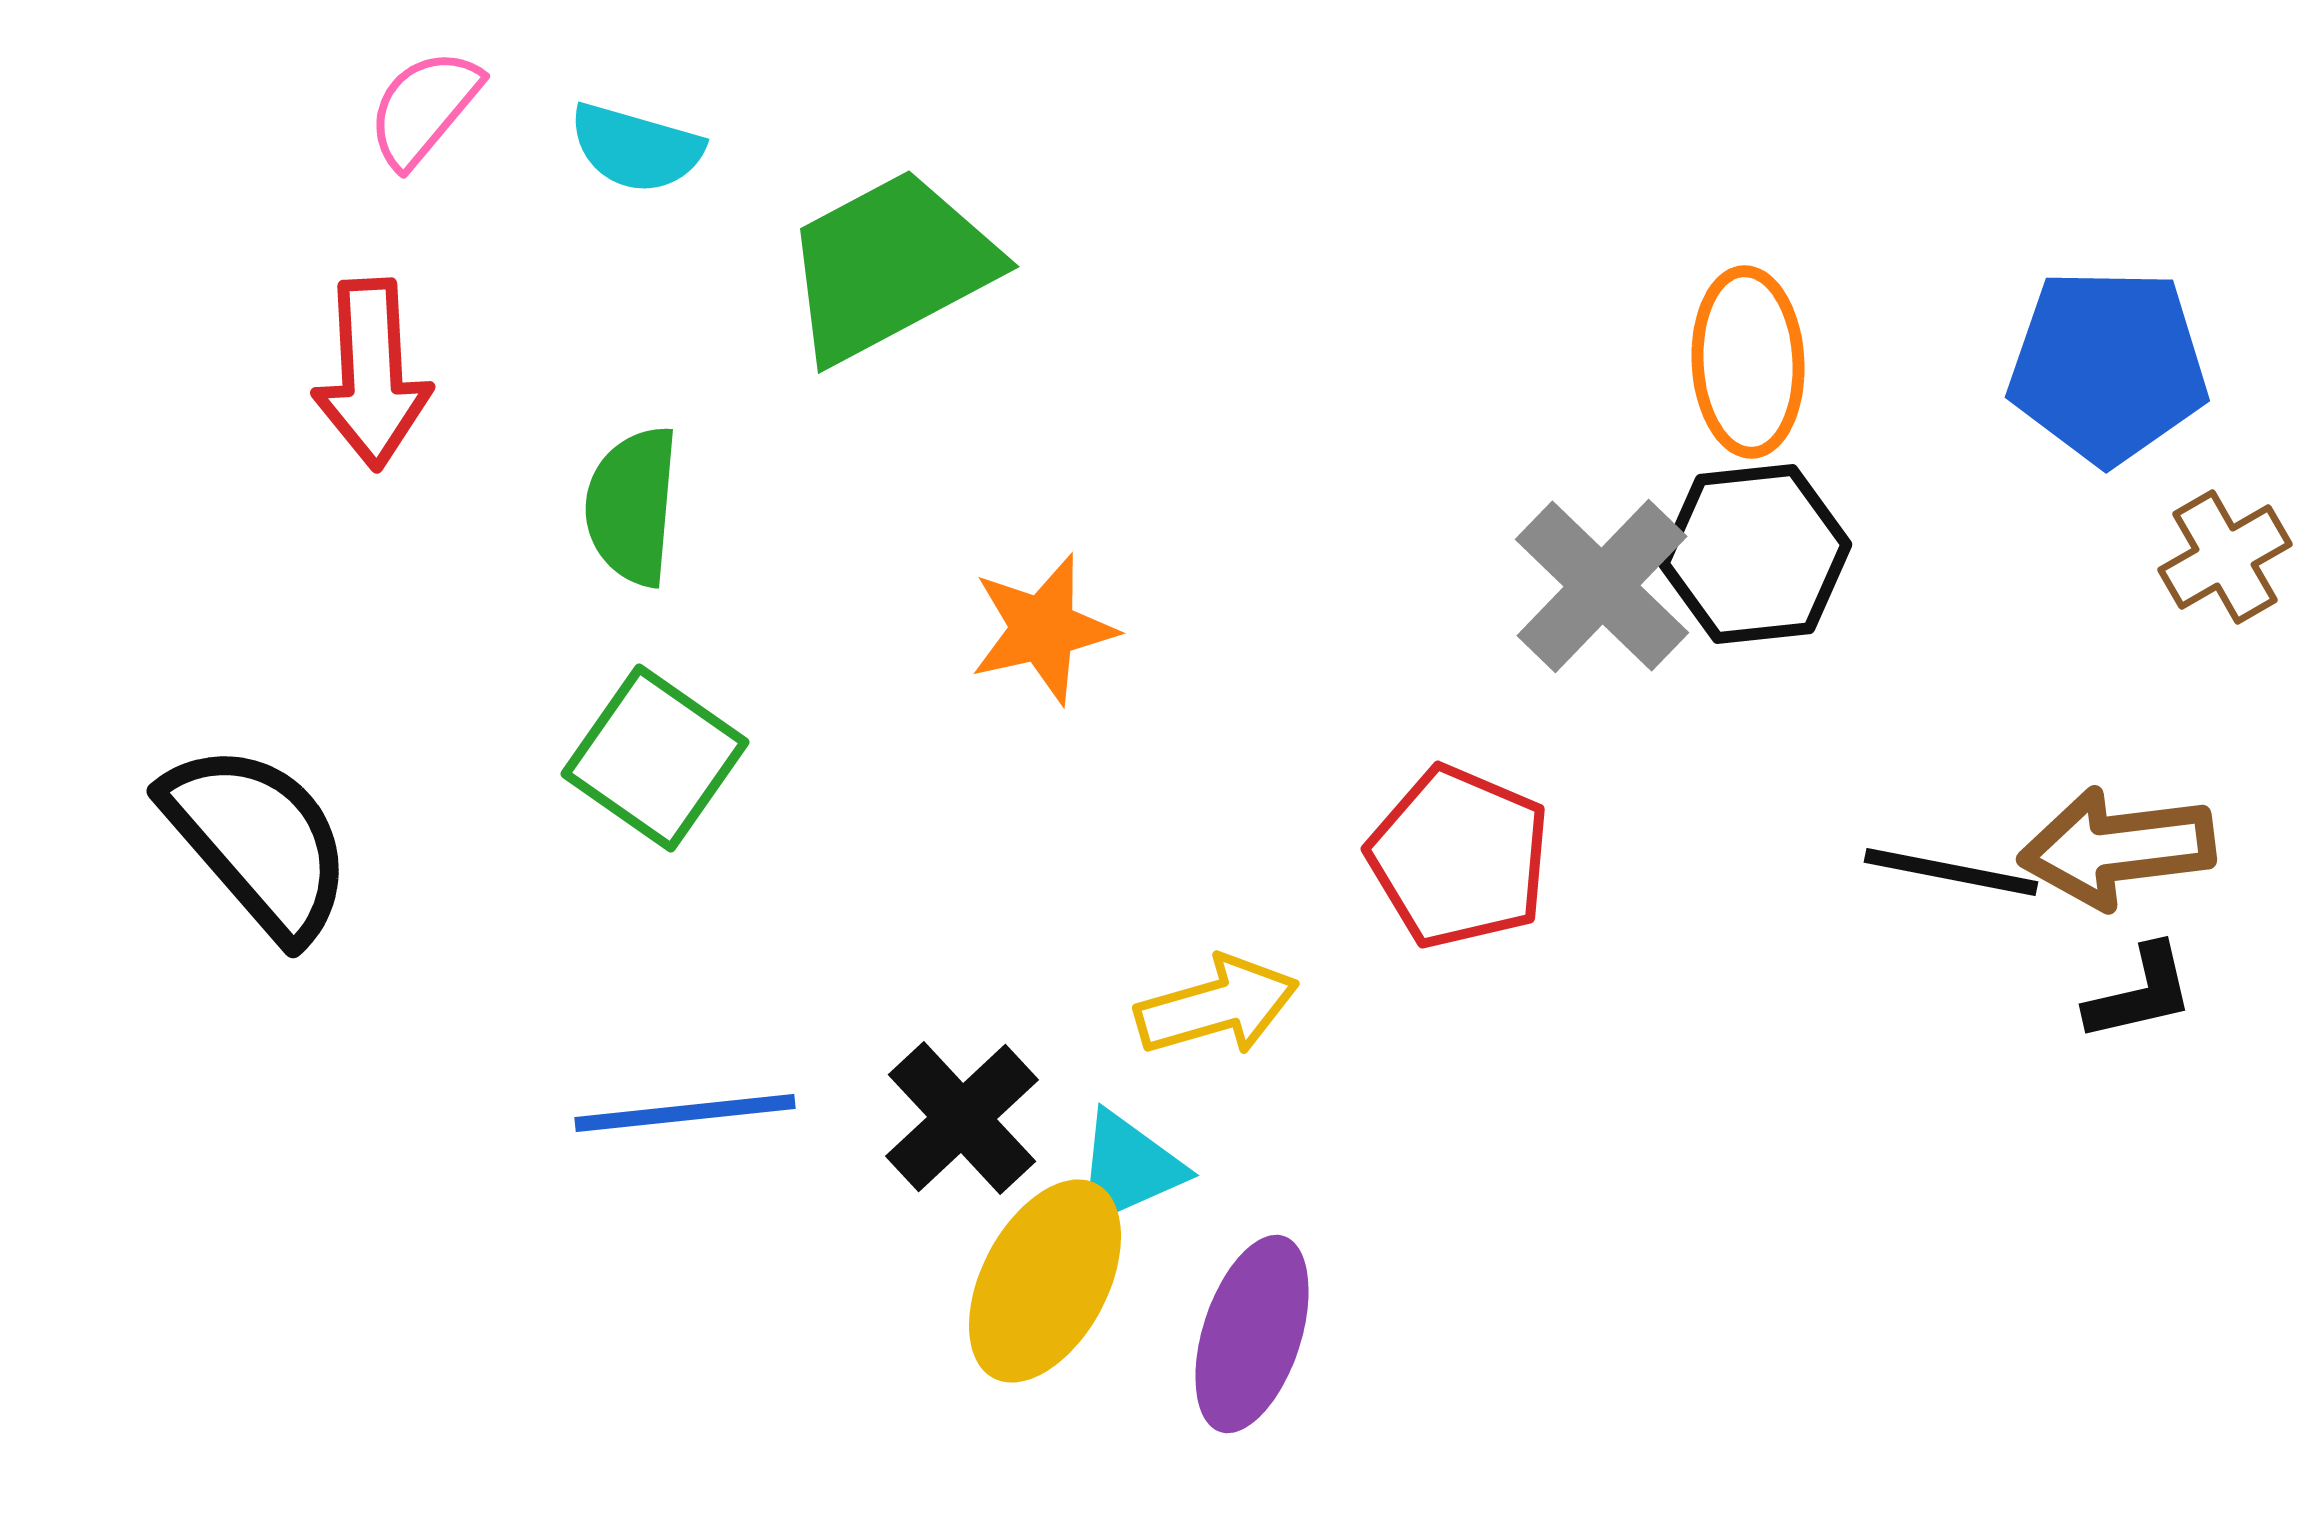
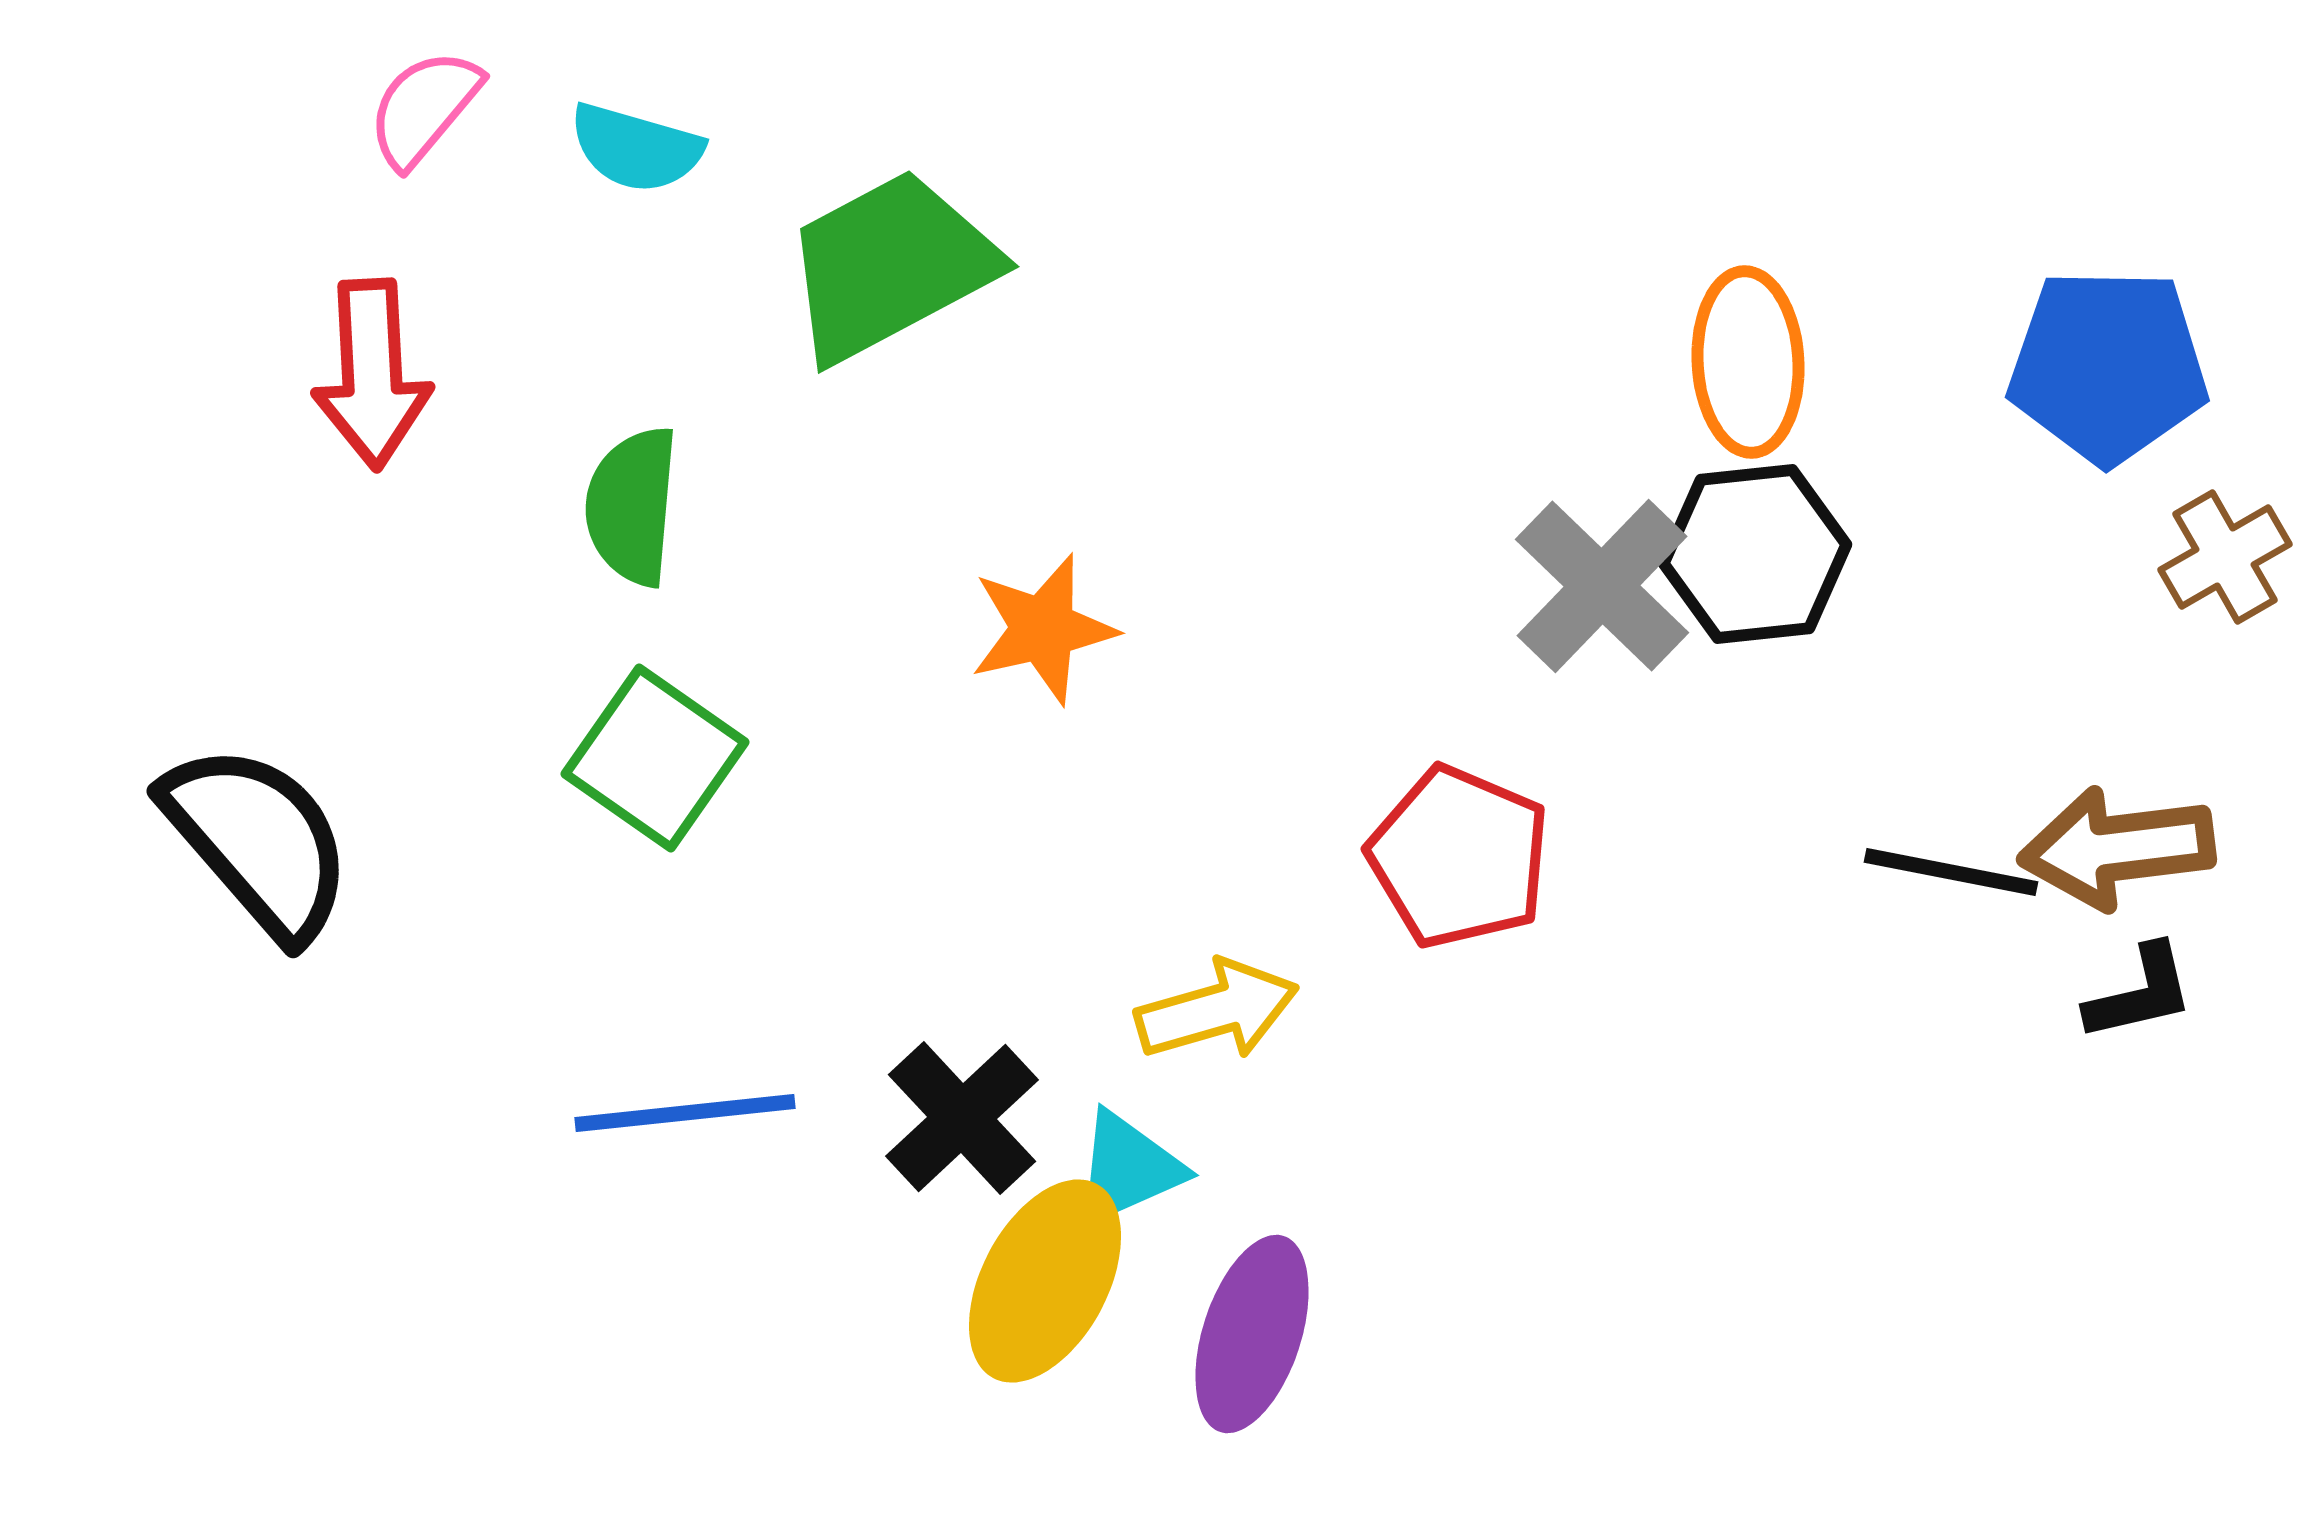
yellow arrow: moved 4 px down
